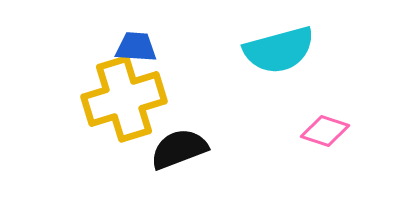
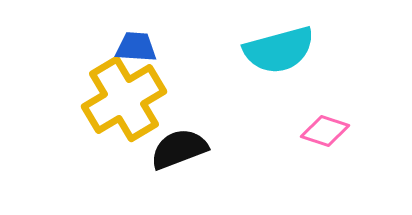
yellow cross: rotated 14 degrees counterclockwise
